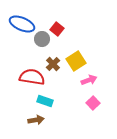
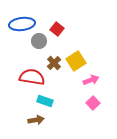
blue ellipse: rotated 30 degrees counterclockwise
gray circle: moved 3 px left, 2 px down
brown cross: moved 1 px right, 1 px up
pink arrow: moved 2 px right
